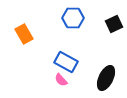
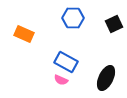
orange rectangle: rotated 36 degrees counterclockwise
pink semicircle: rotated 24 degrees counterclockwise
